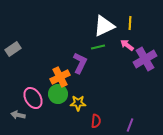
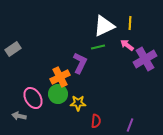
gray arrow: moved 1 px right, 1 px down
